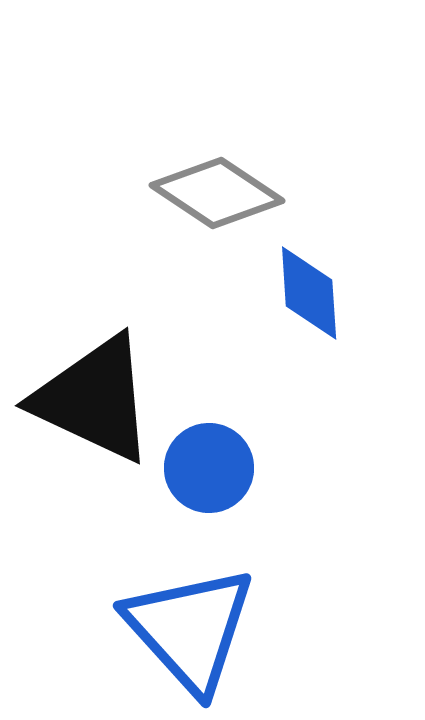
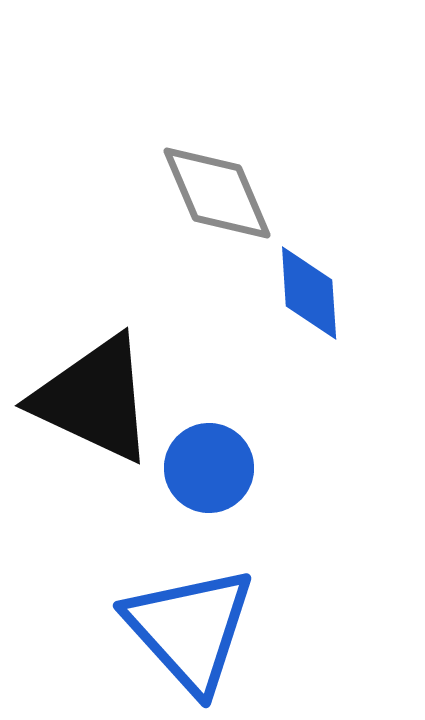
gray diamond: rotated 33 degrees clockwise
